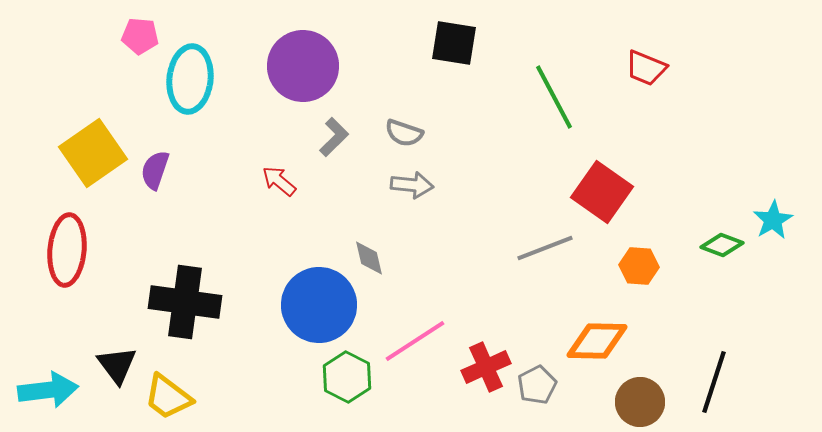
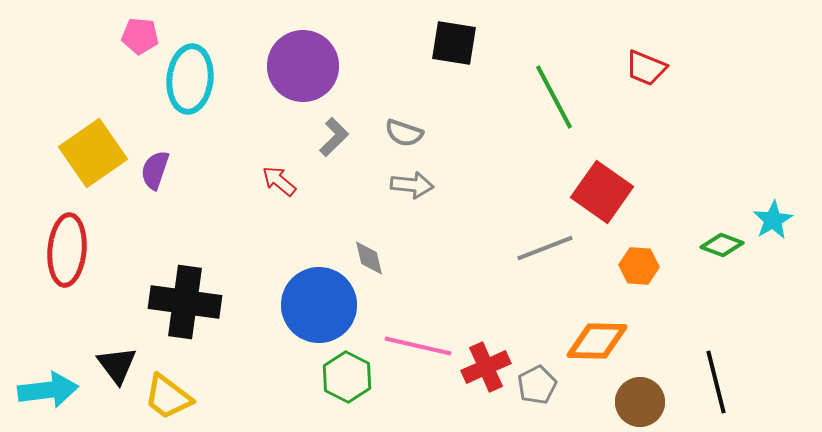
pink line: moved 3 px right, 5 px down; rotated 46 degrees clockwise
black line: moved 2 px right; rotated 32 degrees counterclockwise
